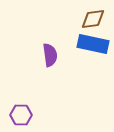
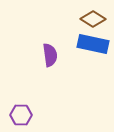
brown diamond: rotated 40 degrees clockwise
